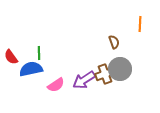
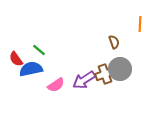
green line: moved 3 px up; rotated 48 degrees counterclockwise
red semicircle: moved 5 px right, 2 px down
